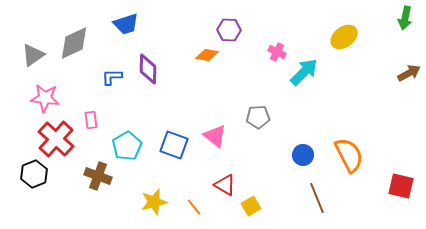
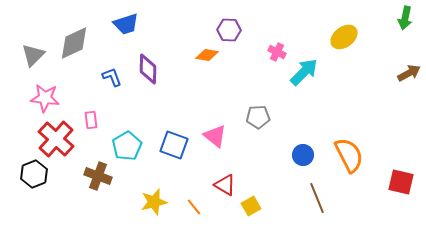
gray triangle: rotated 10 degrees counterclockwise
blue L-shape: rotated 70 degrees clockwise
red square: moved 4 px up
